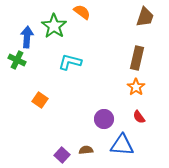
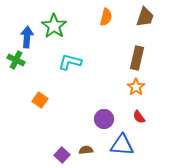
orange semicircle: moved 24 px right, 5 px down; rotated 66 degrees clockwise
green cross: moved 1 px left
